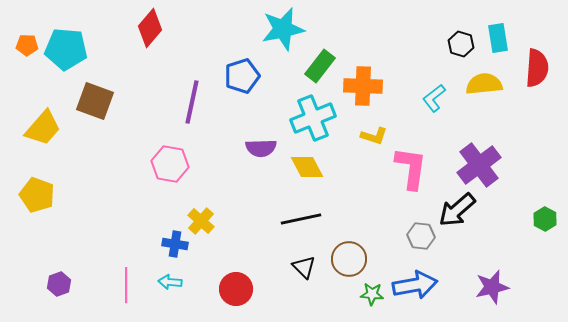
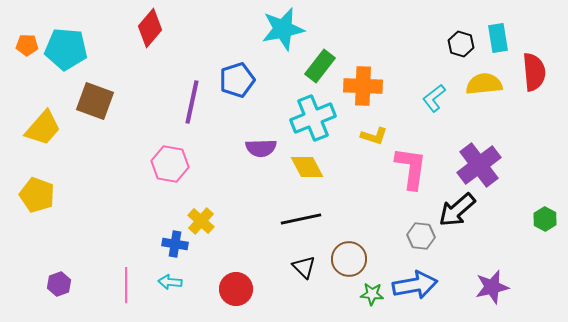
red semicircle: moved 3 px left, 4 px down; rotated 9 degrees counterclockwise
blue pentagon: moved 5 px left, 4 px down
